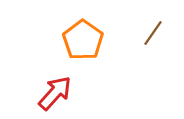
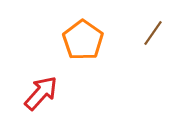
red arrow: moved 14 px left
